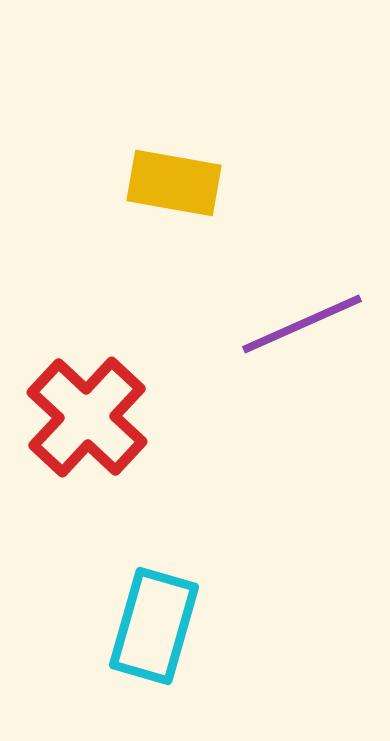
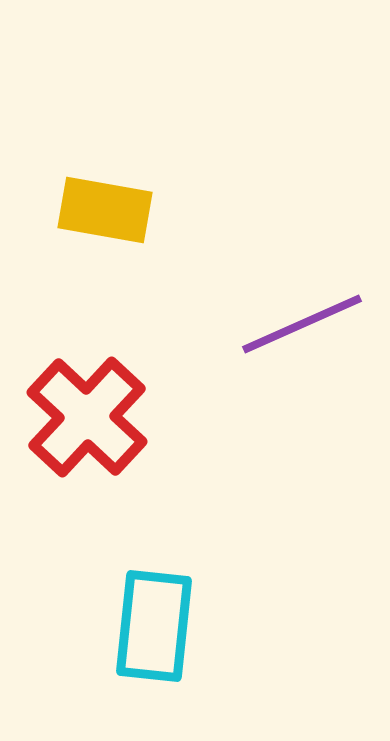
yellow rectangle: moved 69 px left, 27 px down
cyan rectangle: rotated 10 degrees counterclockwise
